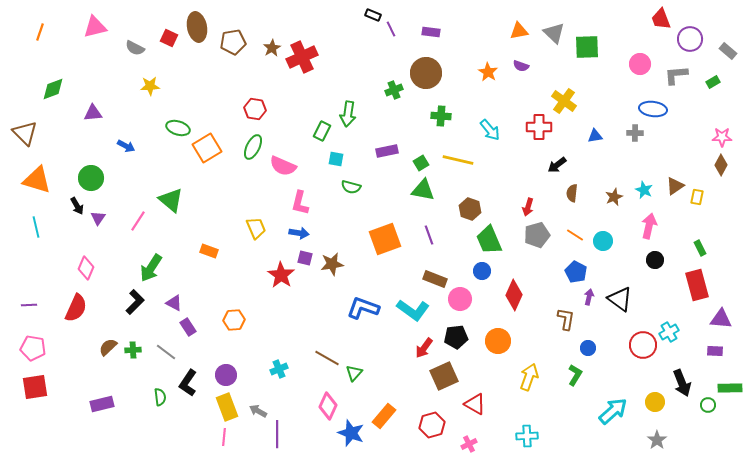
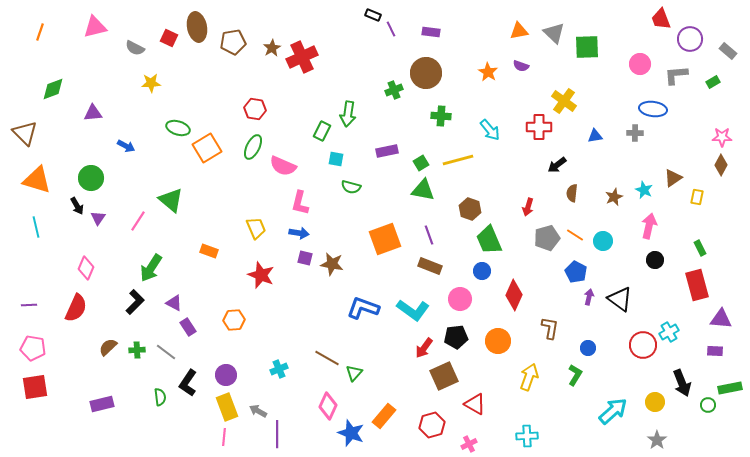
yellow star at (150, 86): moved 1 px right, 3 px up
yellow line at (458, 160): rotated 28 degrees counterclockwise
brown triangle at (675, 186): moved 2 px left, 8 px up
gray pentagon at (537, 235): moved 10 px right, 3 px down
brown star at (332, 264): rotated 20 degrees clockwise
red star at (281, 275): moved 20 px left; rotated 12 degrees counterclockwise
brown rectangle at (435, 279): moved 5 px left, 13 px up
brown L-shape at (566, 319): moved 16 px left, 9 px down
green cross at (133, 350): moved 4 px right
green rectangle at (730, 388): rotated 10 degrees counterclockwise
